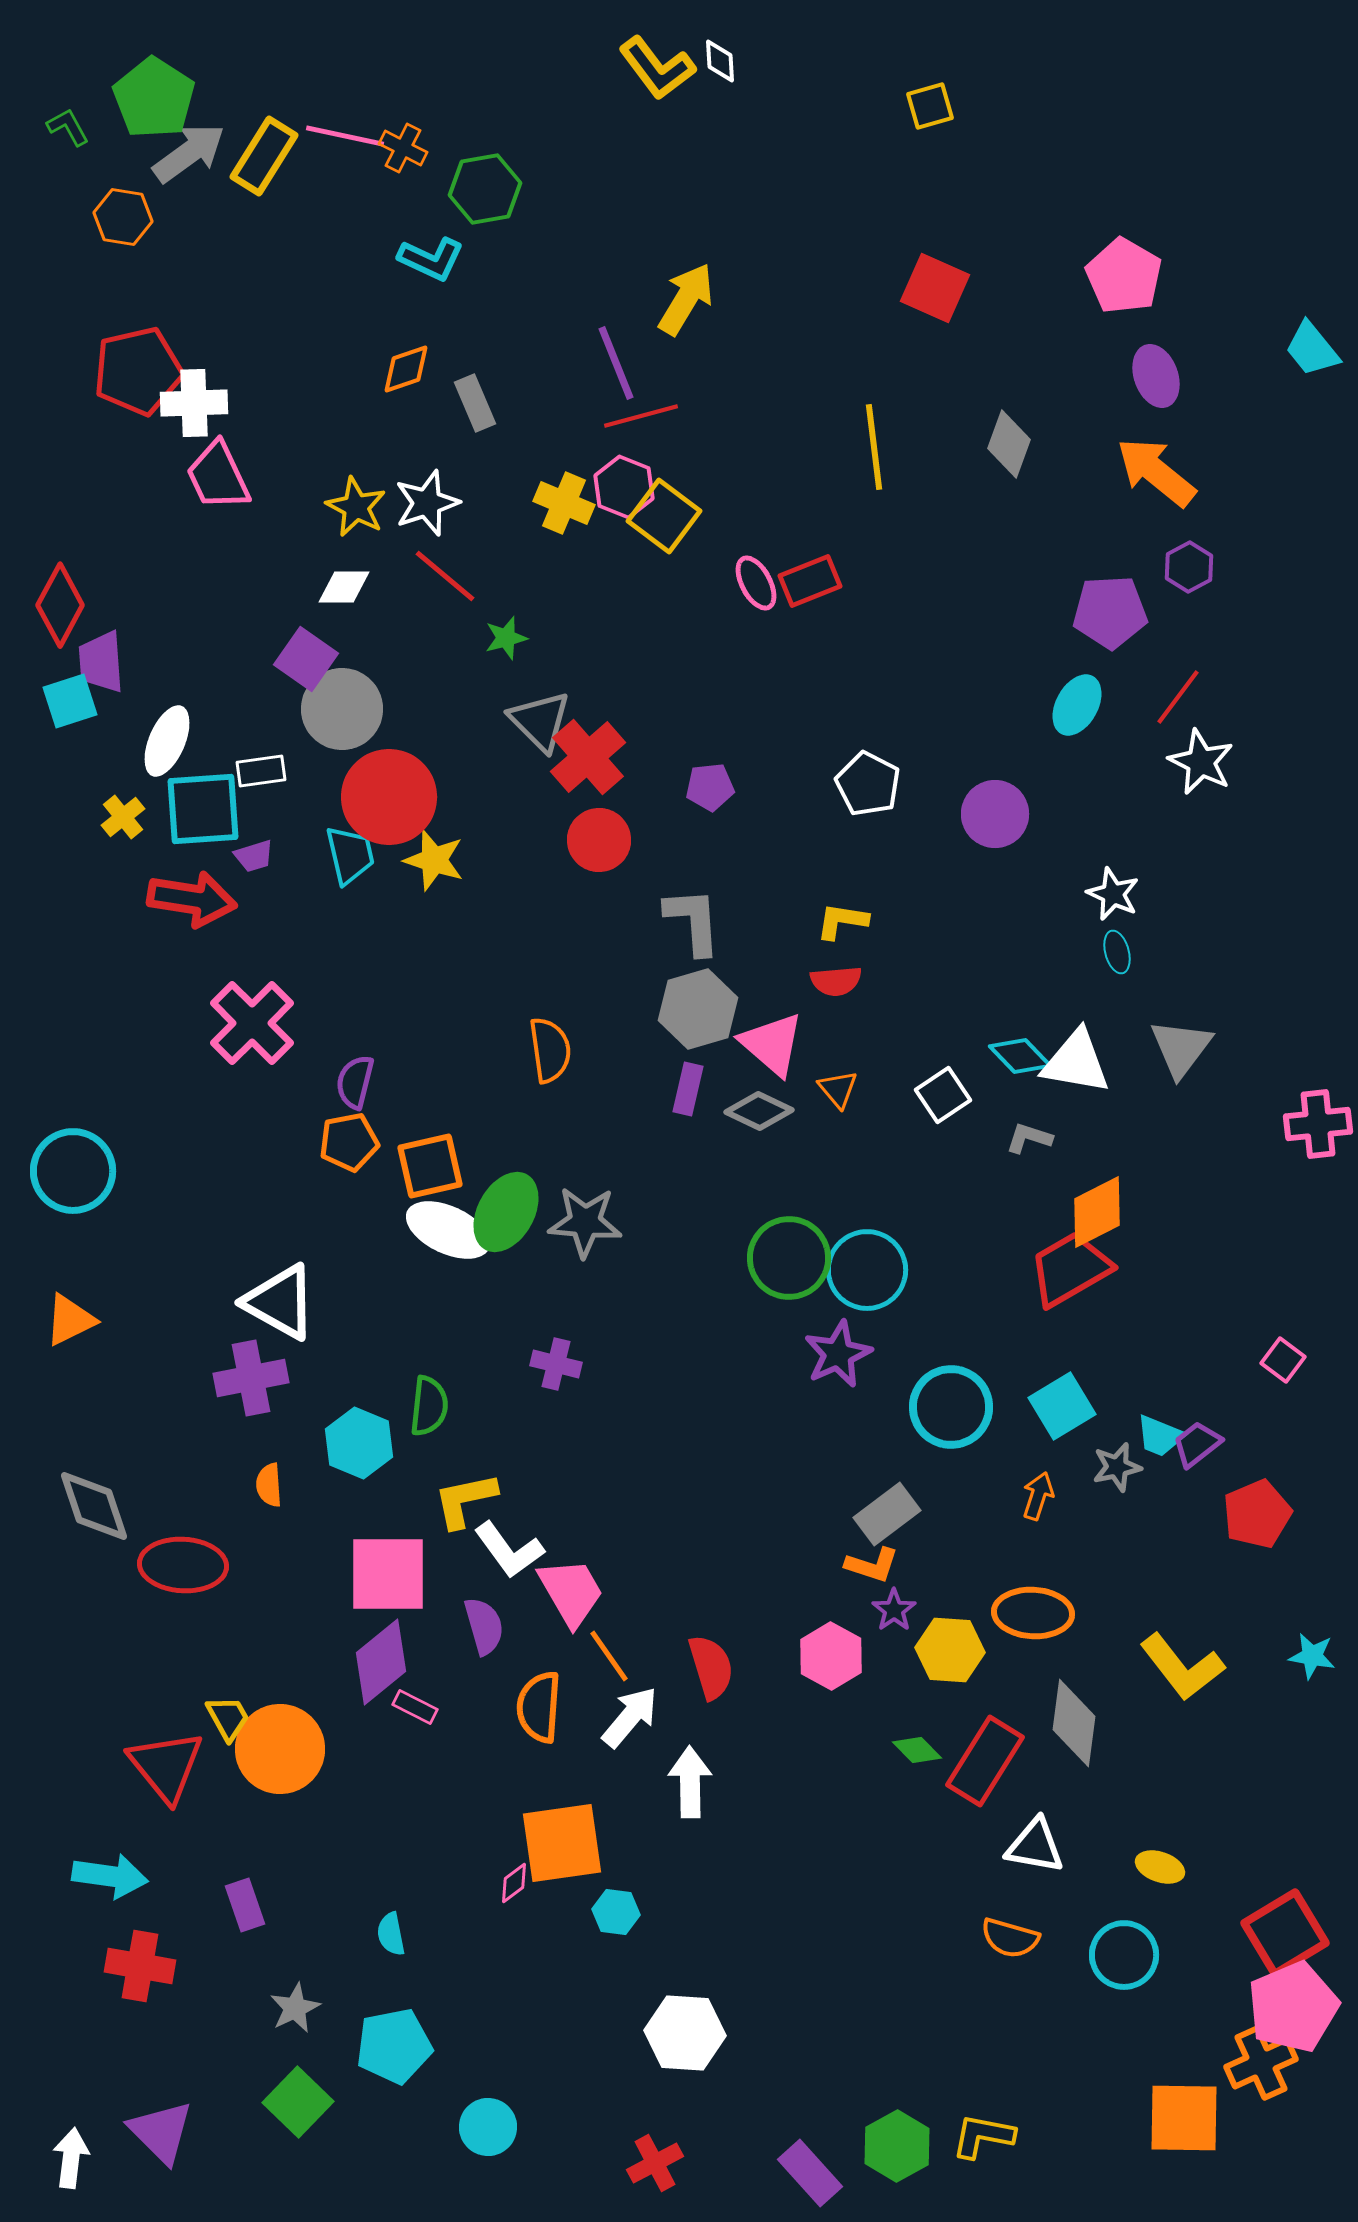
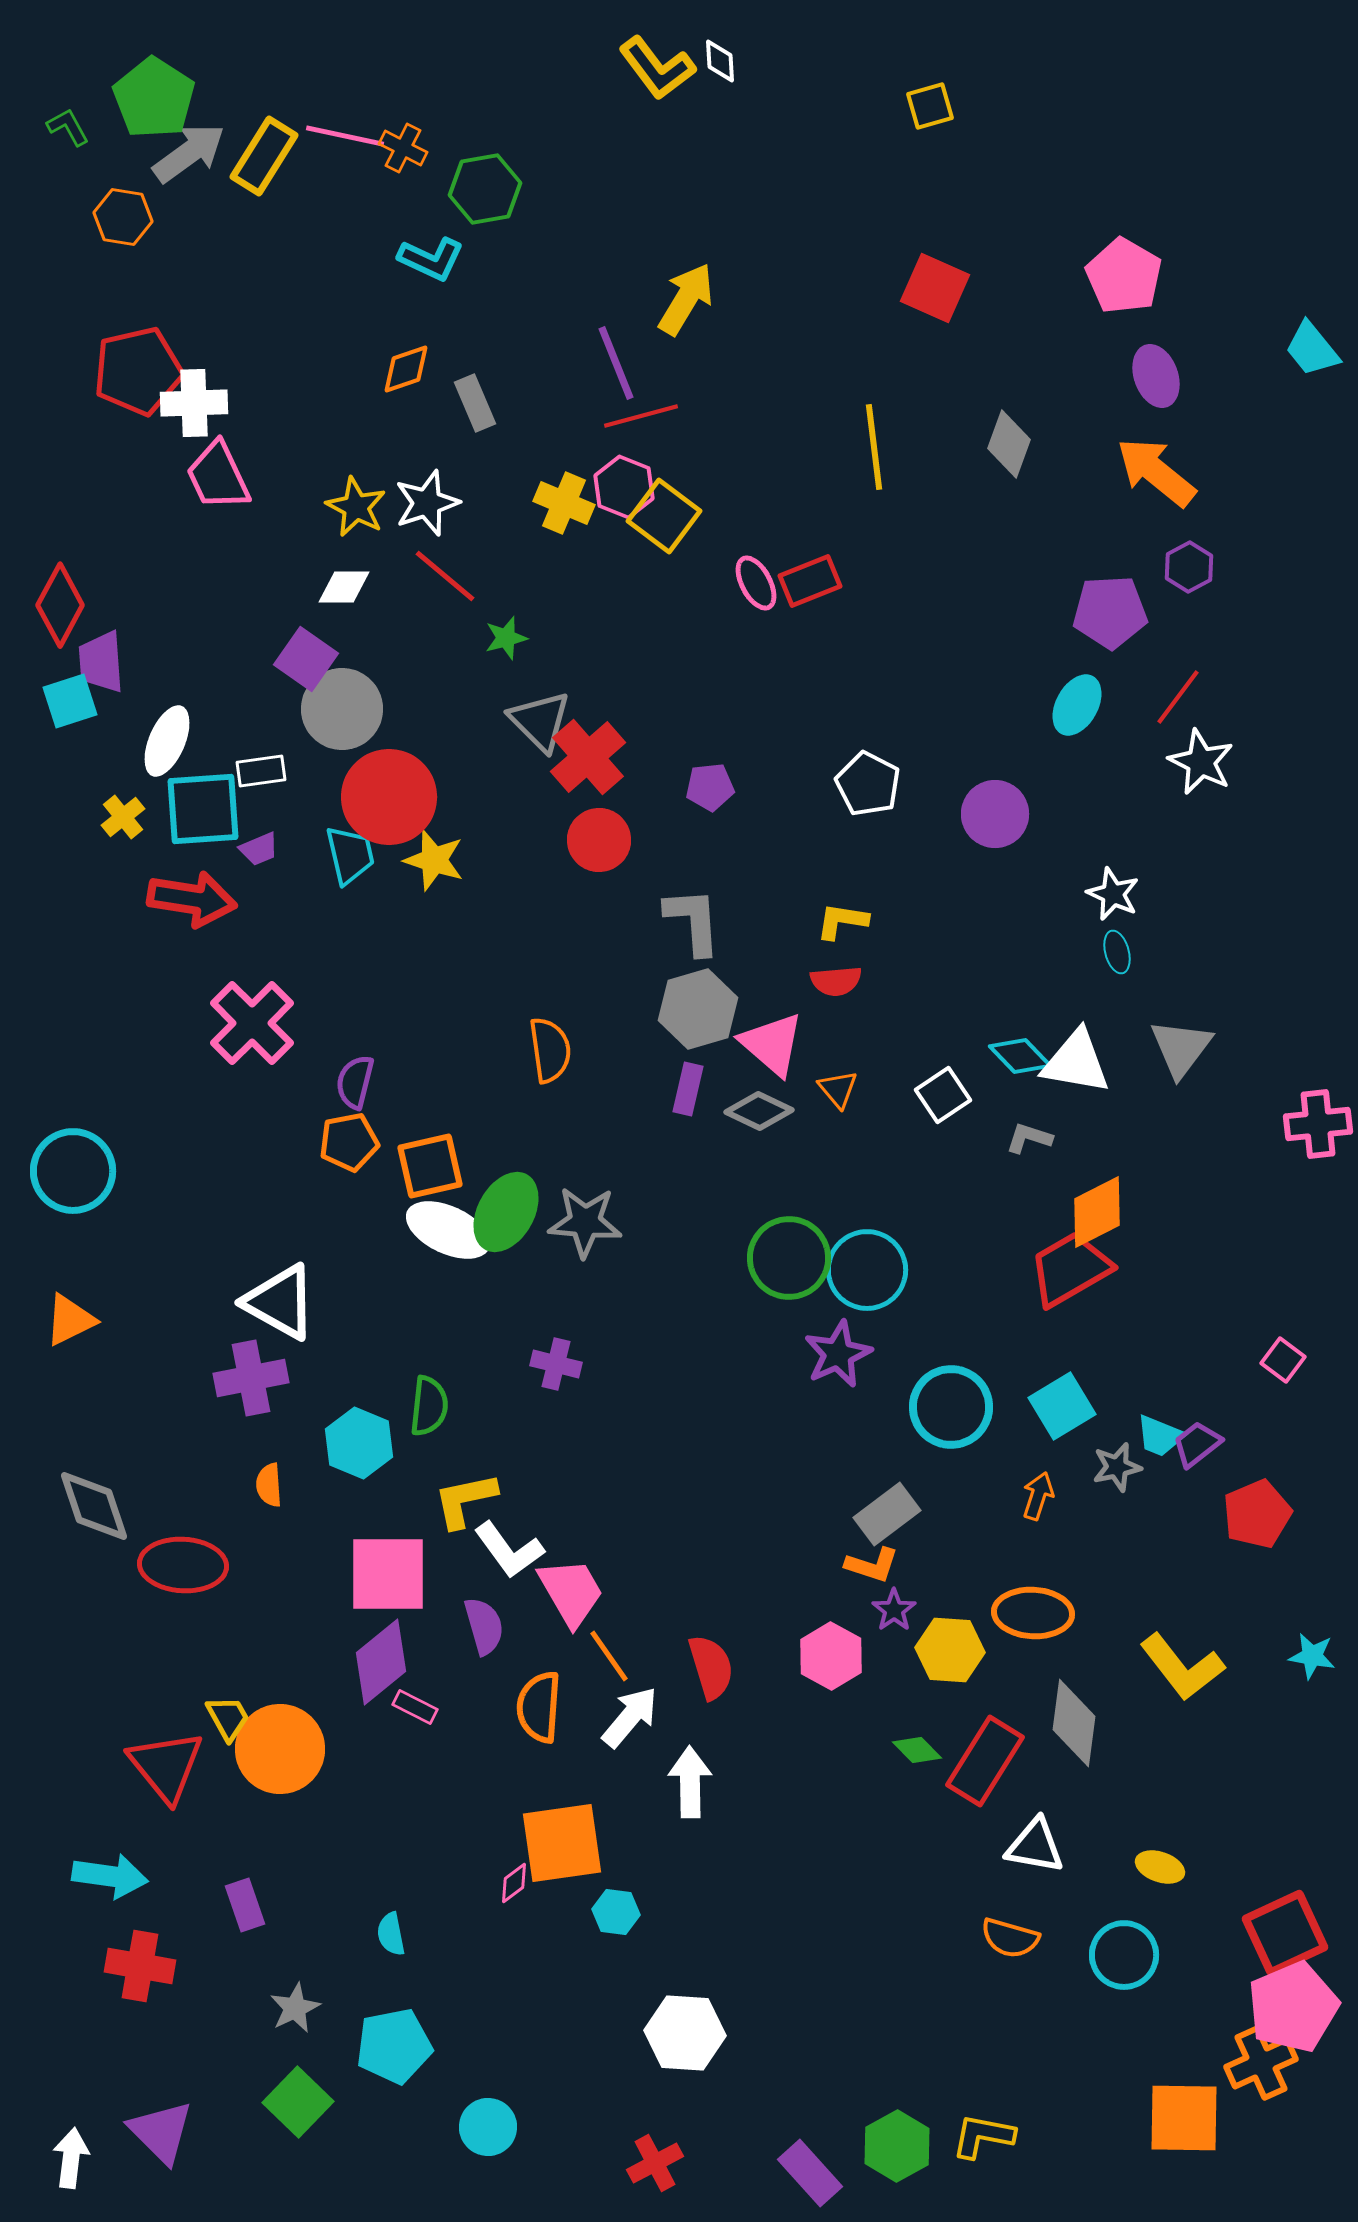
purple trapezoid at (254, 856): moved 5 px right, 7 px up; rotated 6 degrees counterclockwise
red square at (1285, 1933): rotated 6 degrees clockwise
